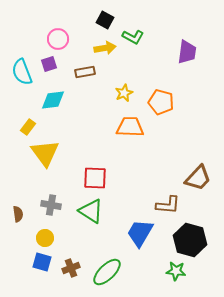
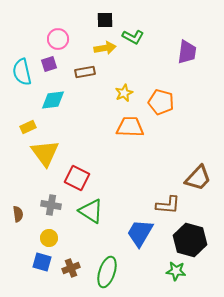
black square: rotated 30 degrees counterclockwise
cyan semicircle: rotated 8 degrees clockwise
yellow rectangle: rotated 28 degrees clockwise
red square: moved 18 px left; rotated 25 degrees clockwise
yellow circle: moved 4 px right
green ellipse: rotated 28 degrees counterclockwise
